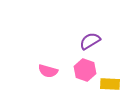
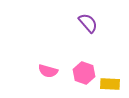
purple semicircle: moved 2 px left, 18 px up; rotated 80 degrees clockwise
pink hexagon: moved 1 px left, 3 px down
